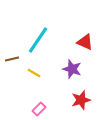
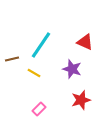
cyan line: moved 3 px right, 5 px down
